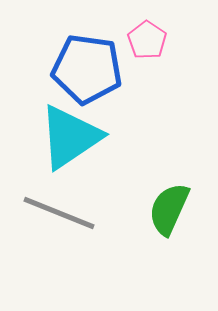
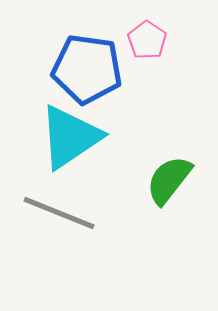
green semicircle: moved 29 px up; rotated 14 degrees clockwise
